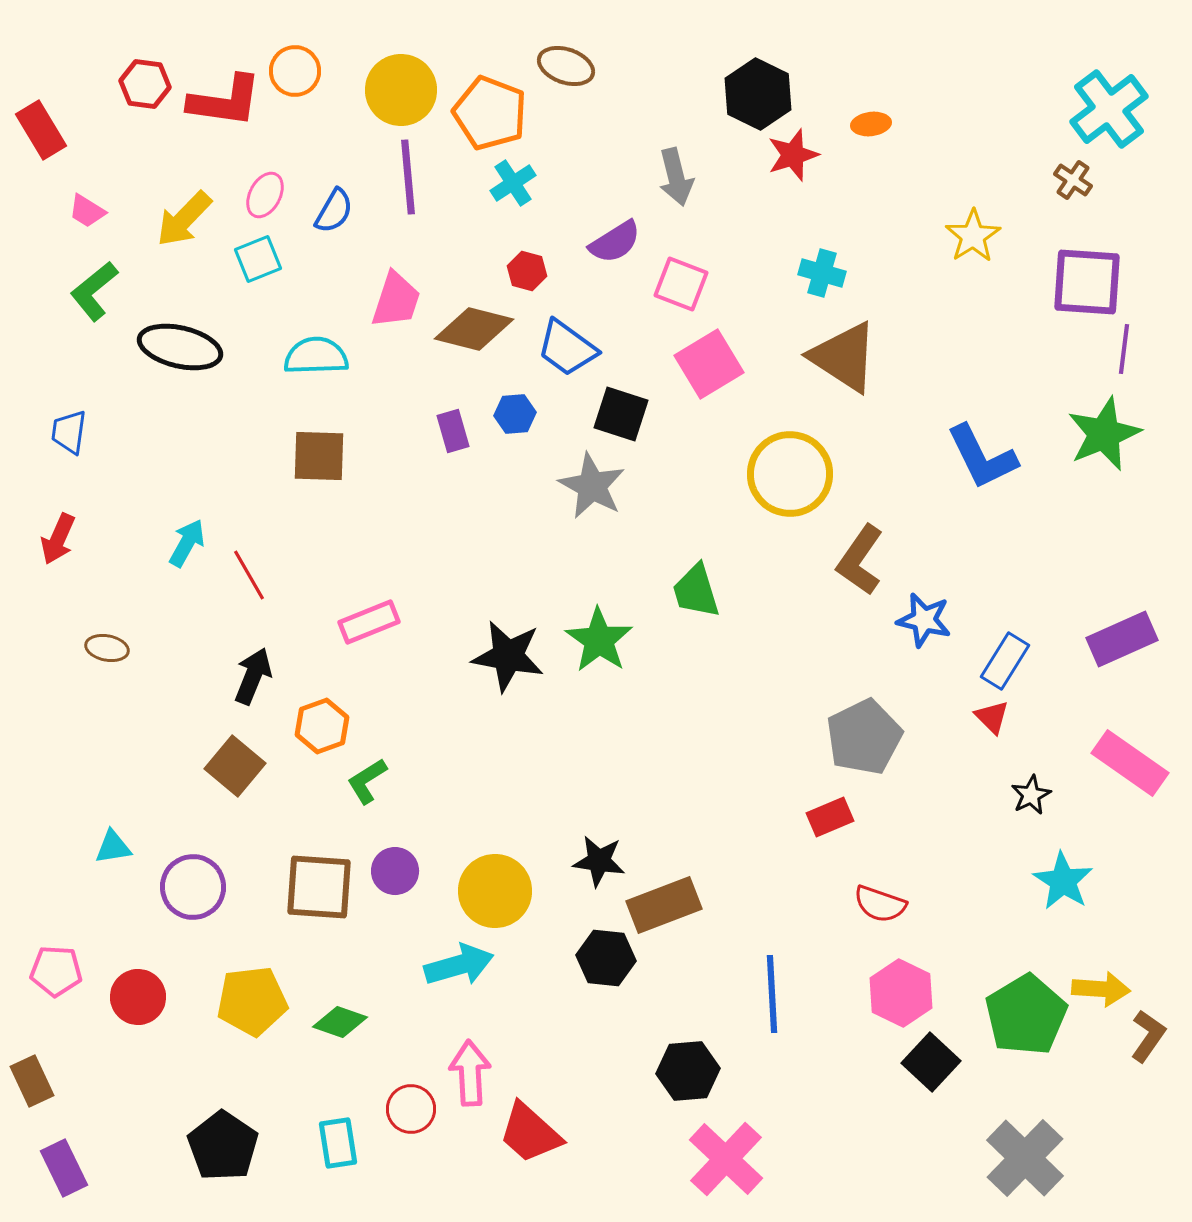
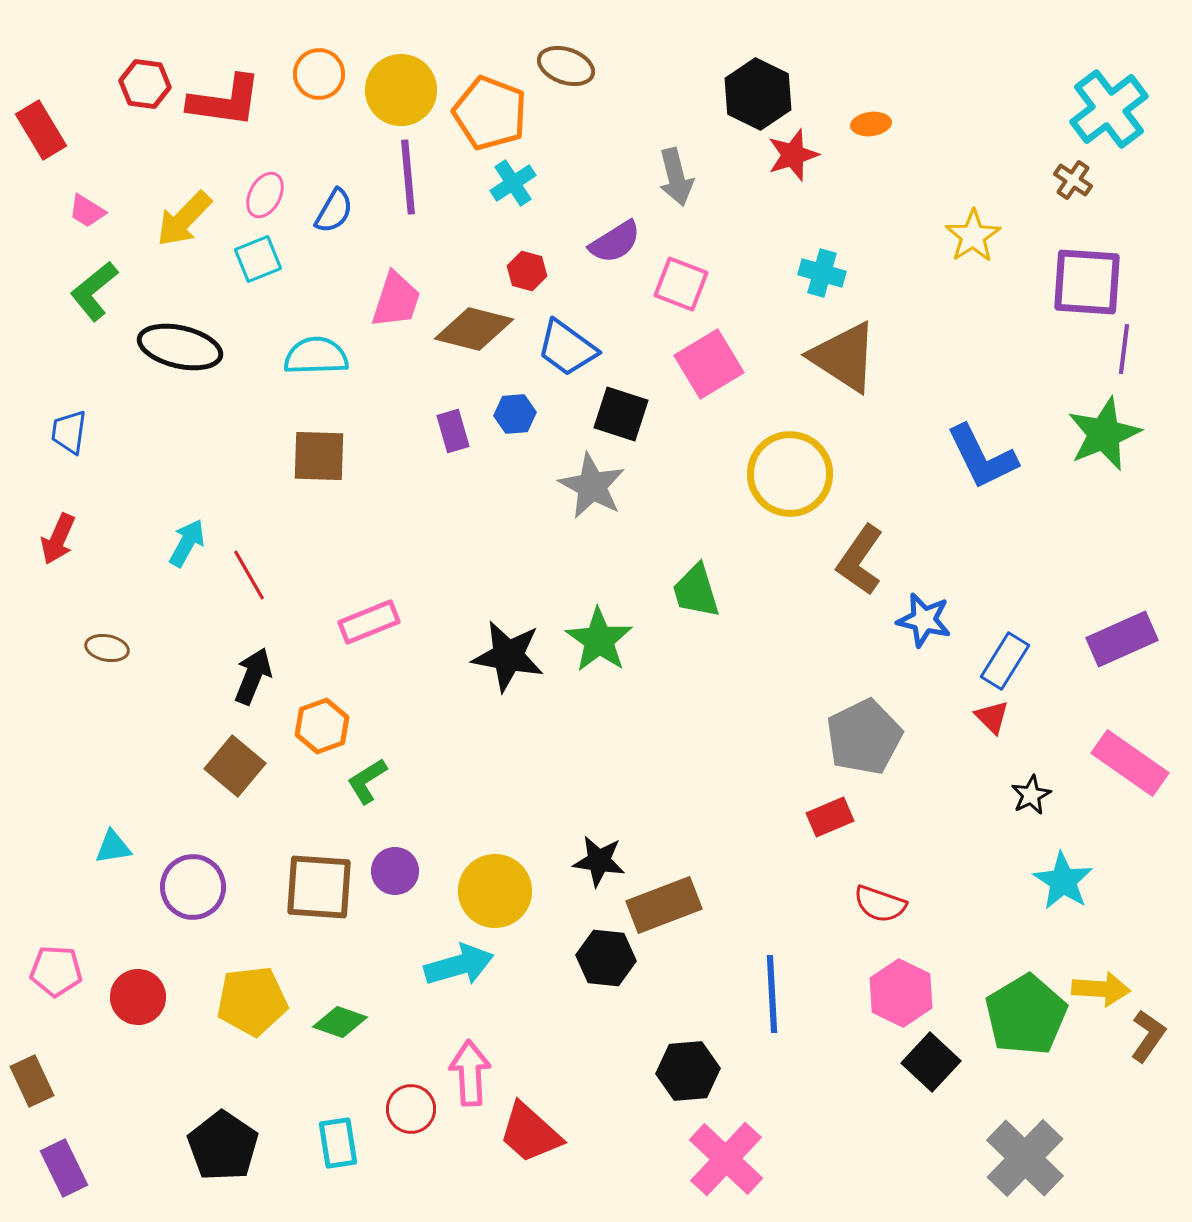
orange circle at (295, 71): moved 24 px right, 3 px down
